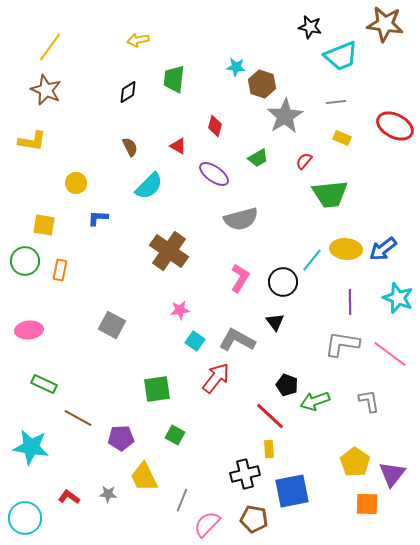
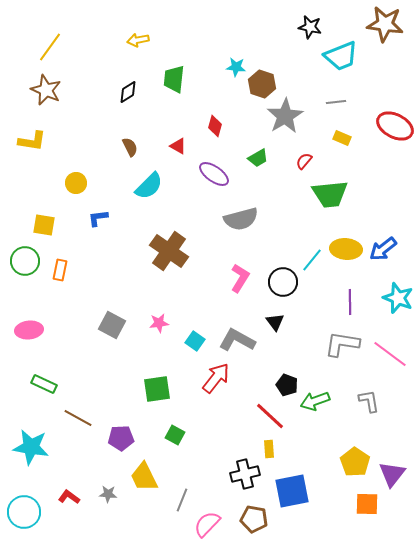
blue L-shape at (98, 218): rotated 10 degrees counterclockwise
pink star at (180, 310): moved 21 px left, 13 px down
cyan circle at (25, 518): moved 1 px left, 6 px up
